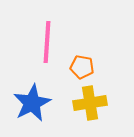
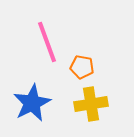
pink line: rotated 24 degrees counterclockwise
yellow cross: moved 1 px right, 1 px down
